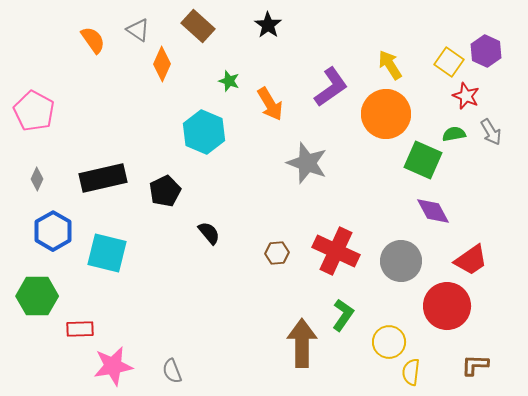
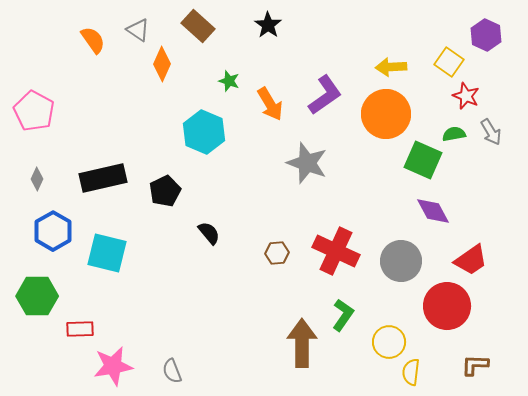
purple hexagon: moved 16 px up
yellow arrow: moved 1 px right, 2 px down; rotated 60 degrees counterclockwise
purple L-shape: moved 6 px left, 8 px down
